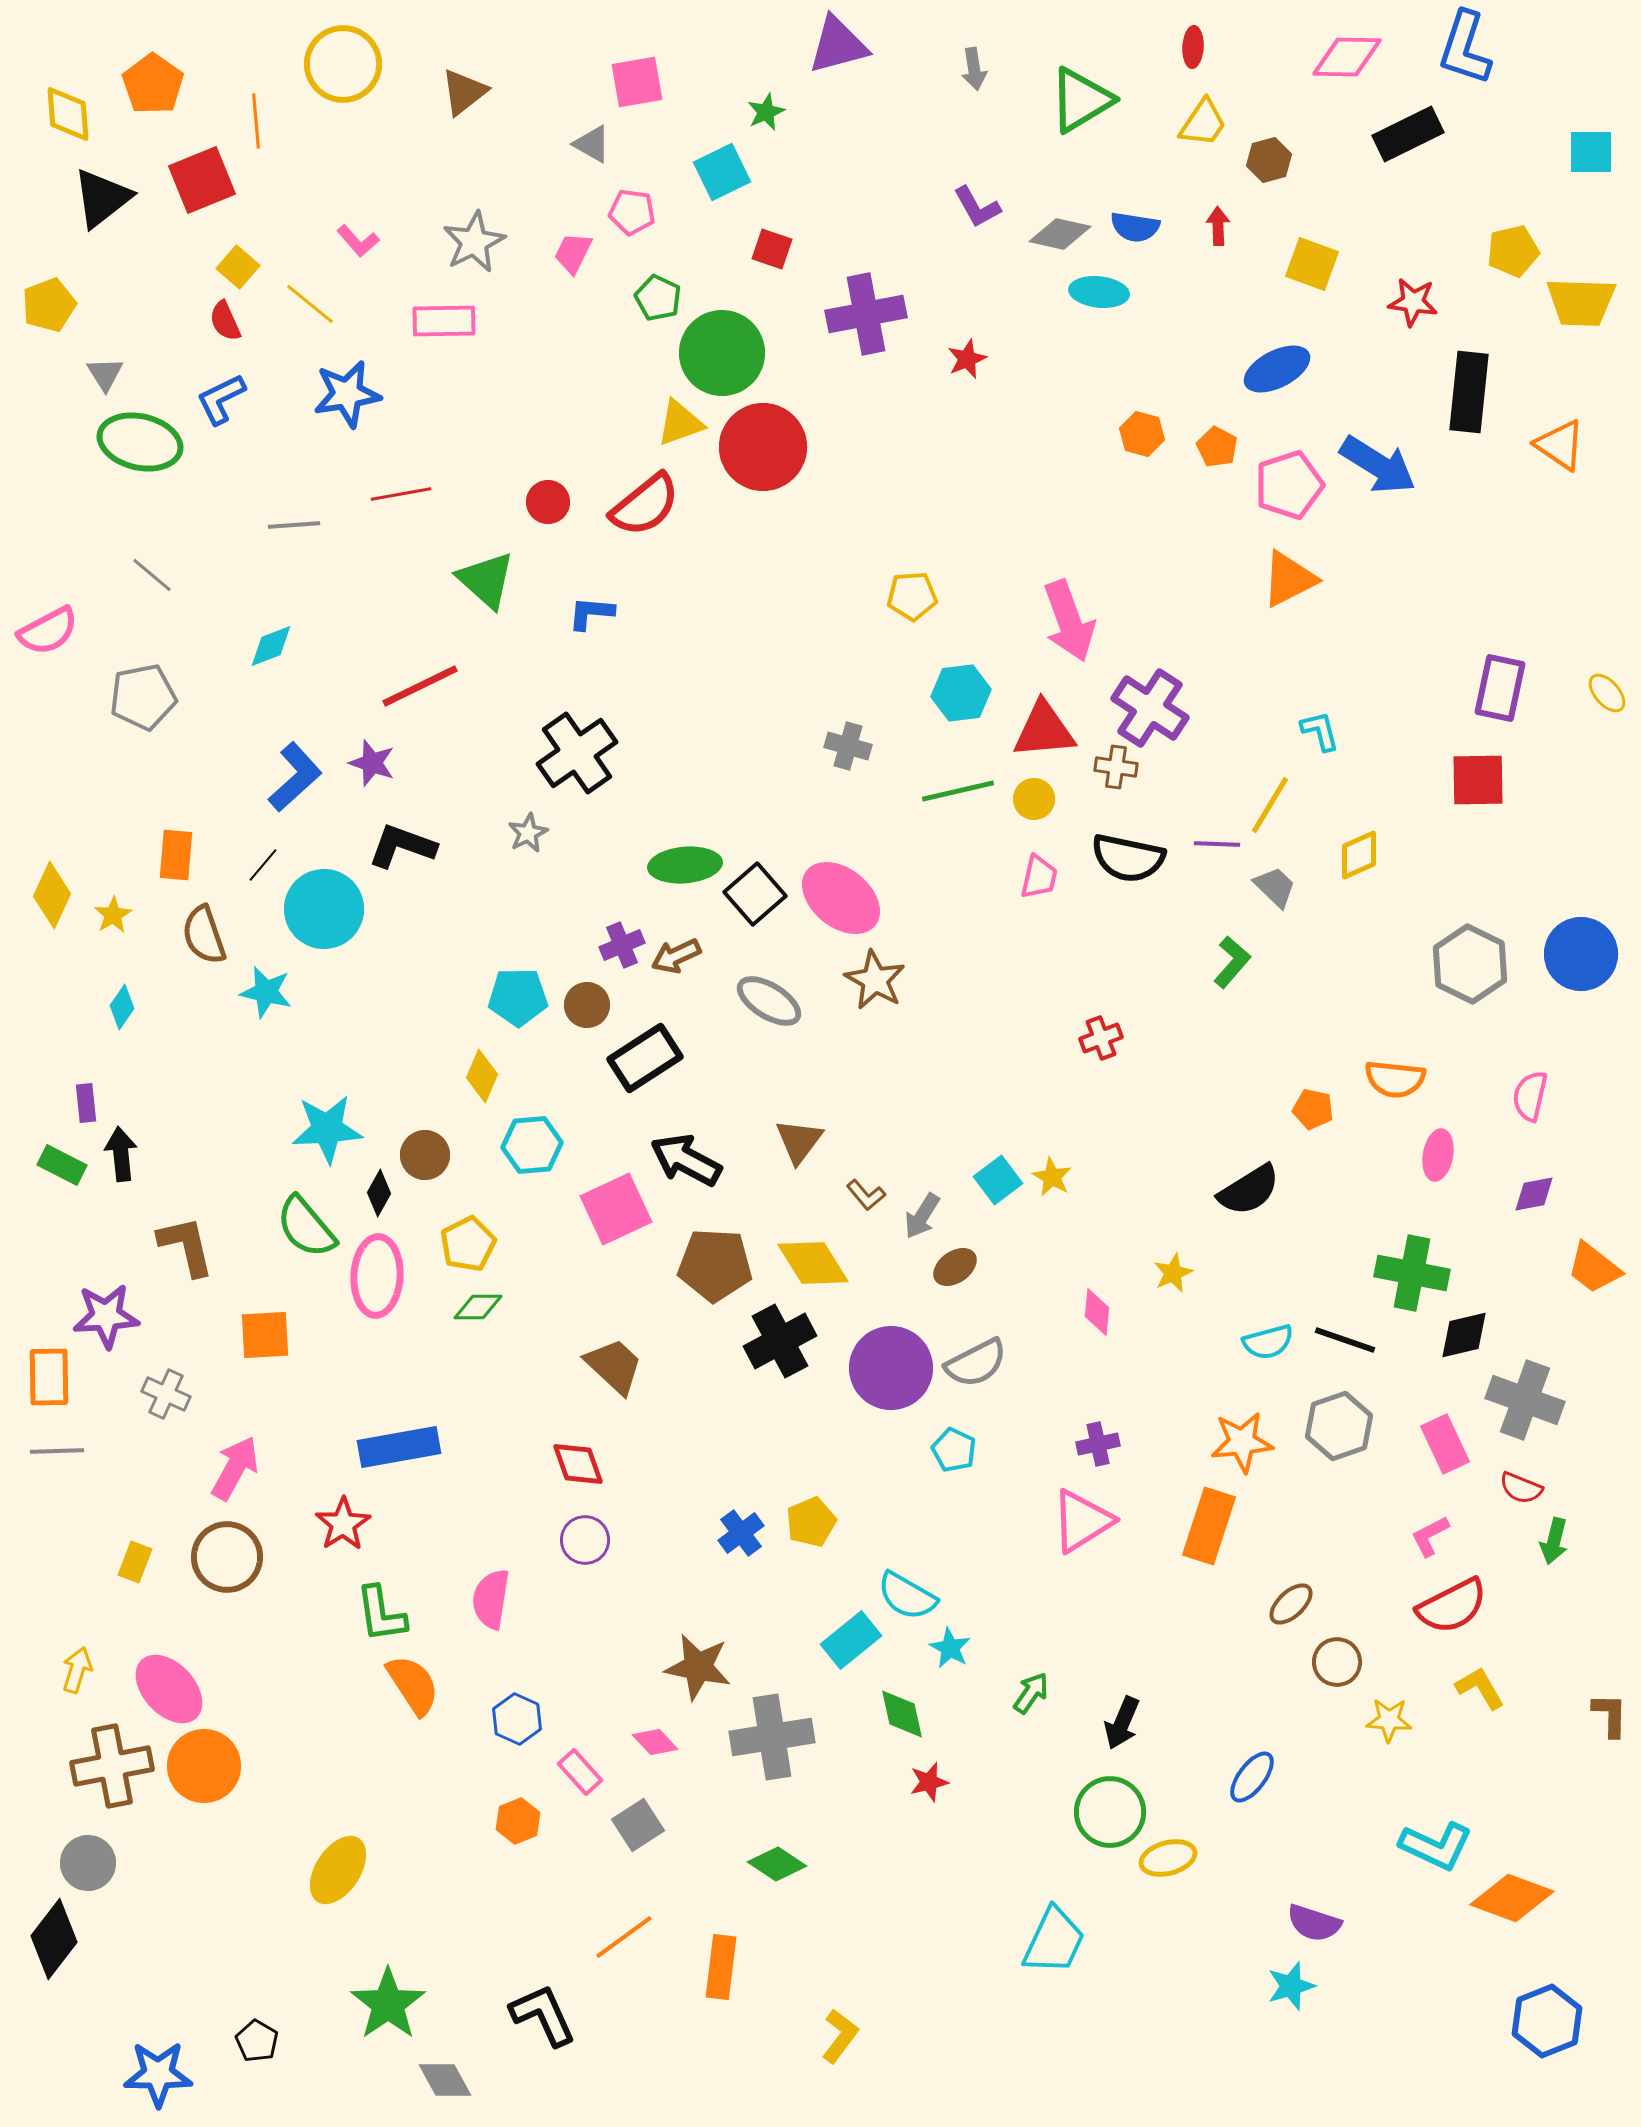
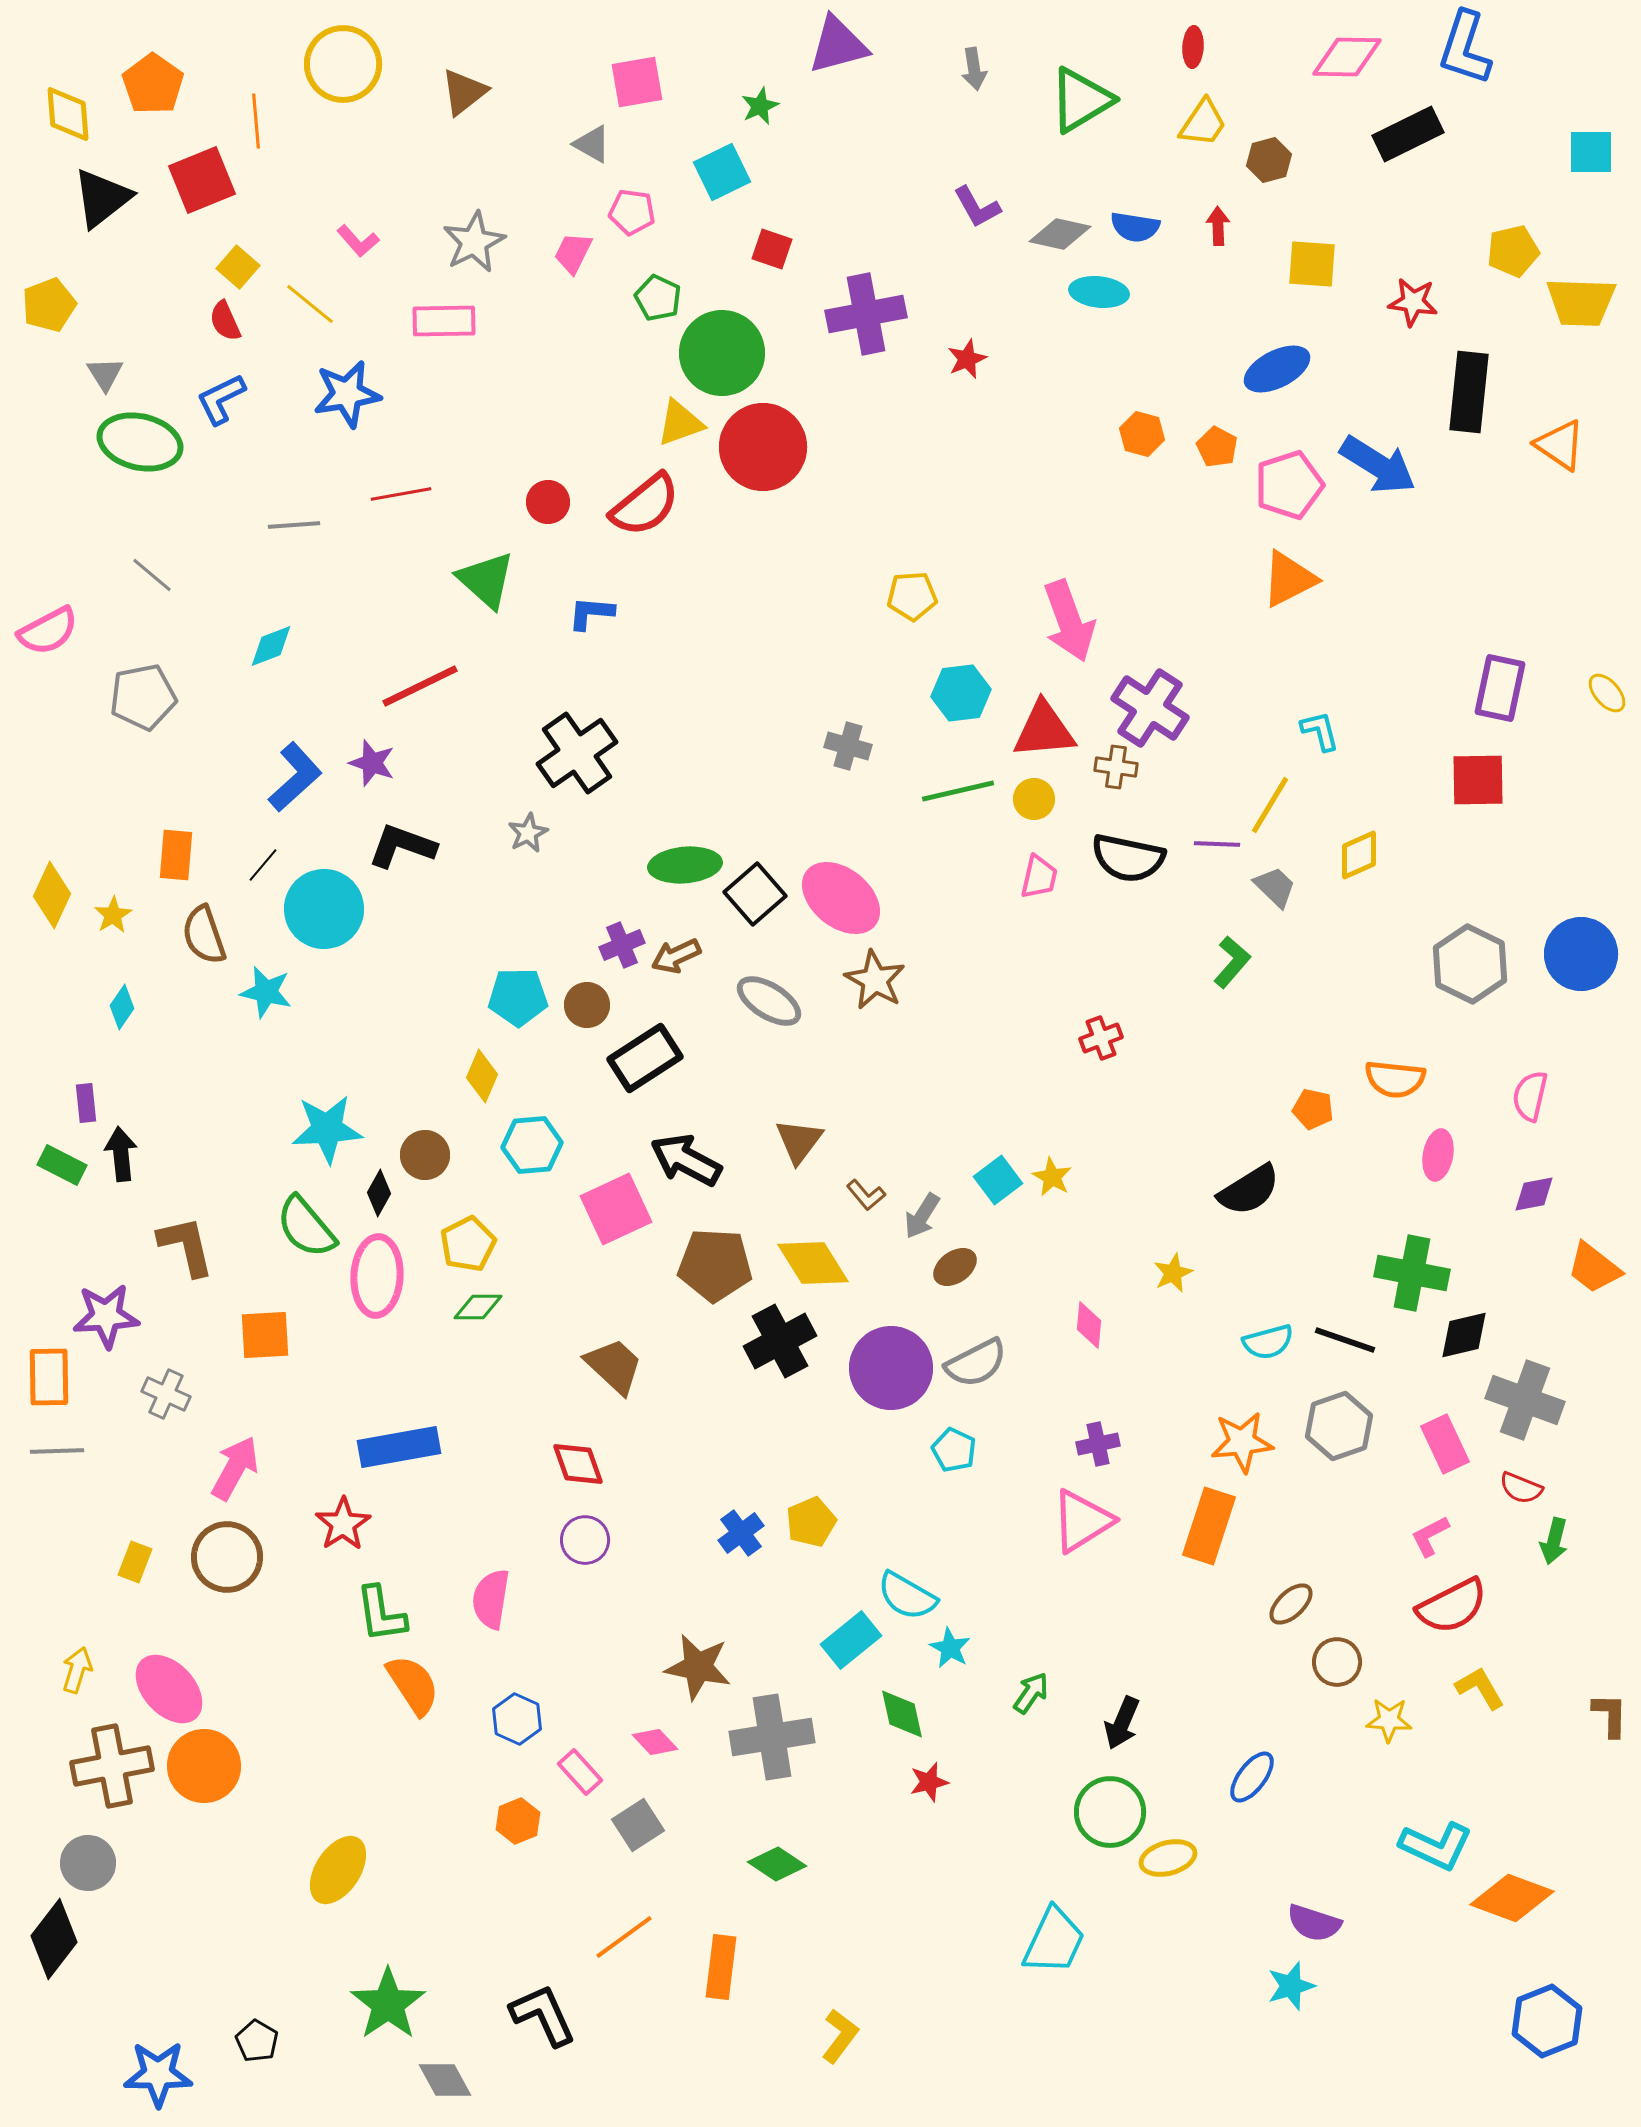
green star at (766, 112): moved 6 px left, 6 px up
yellow square at (1312, 264): rotated 16 degrees counterclockwise
pink diamond at (1097, 1312): moved 8 px left, 13 px down
